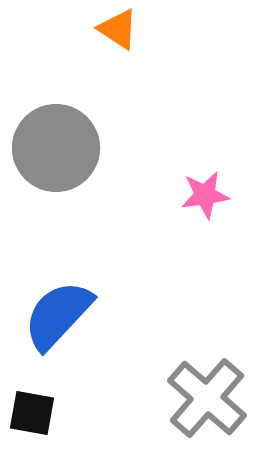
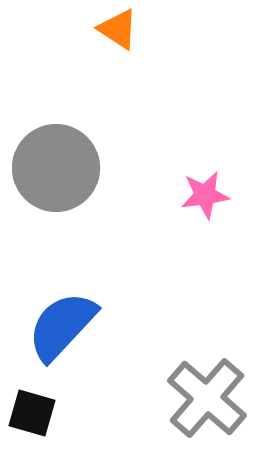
gray circle: moved 20 px down
blue semicircle: moved 4 px right, 11 px down
black square: rotated 6 degrees clockwise
